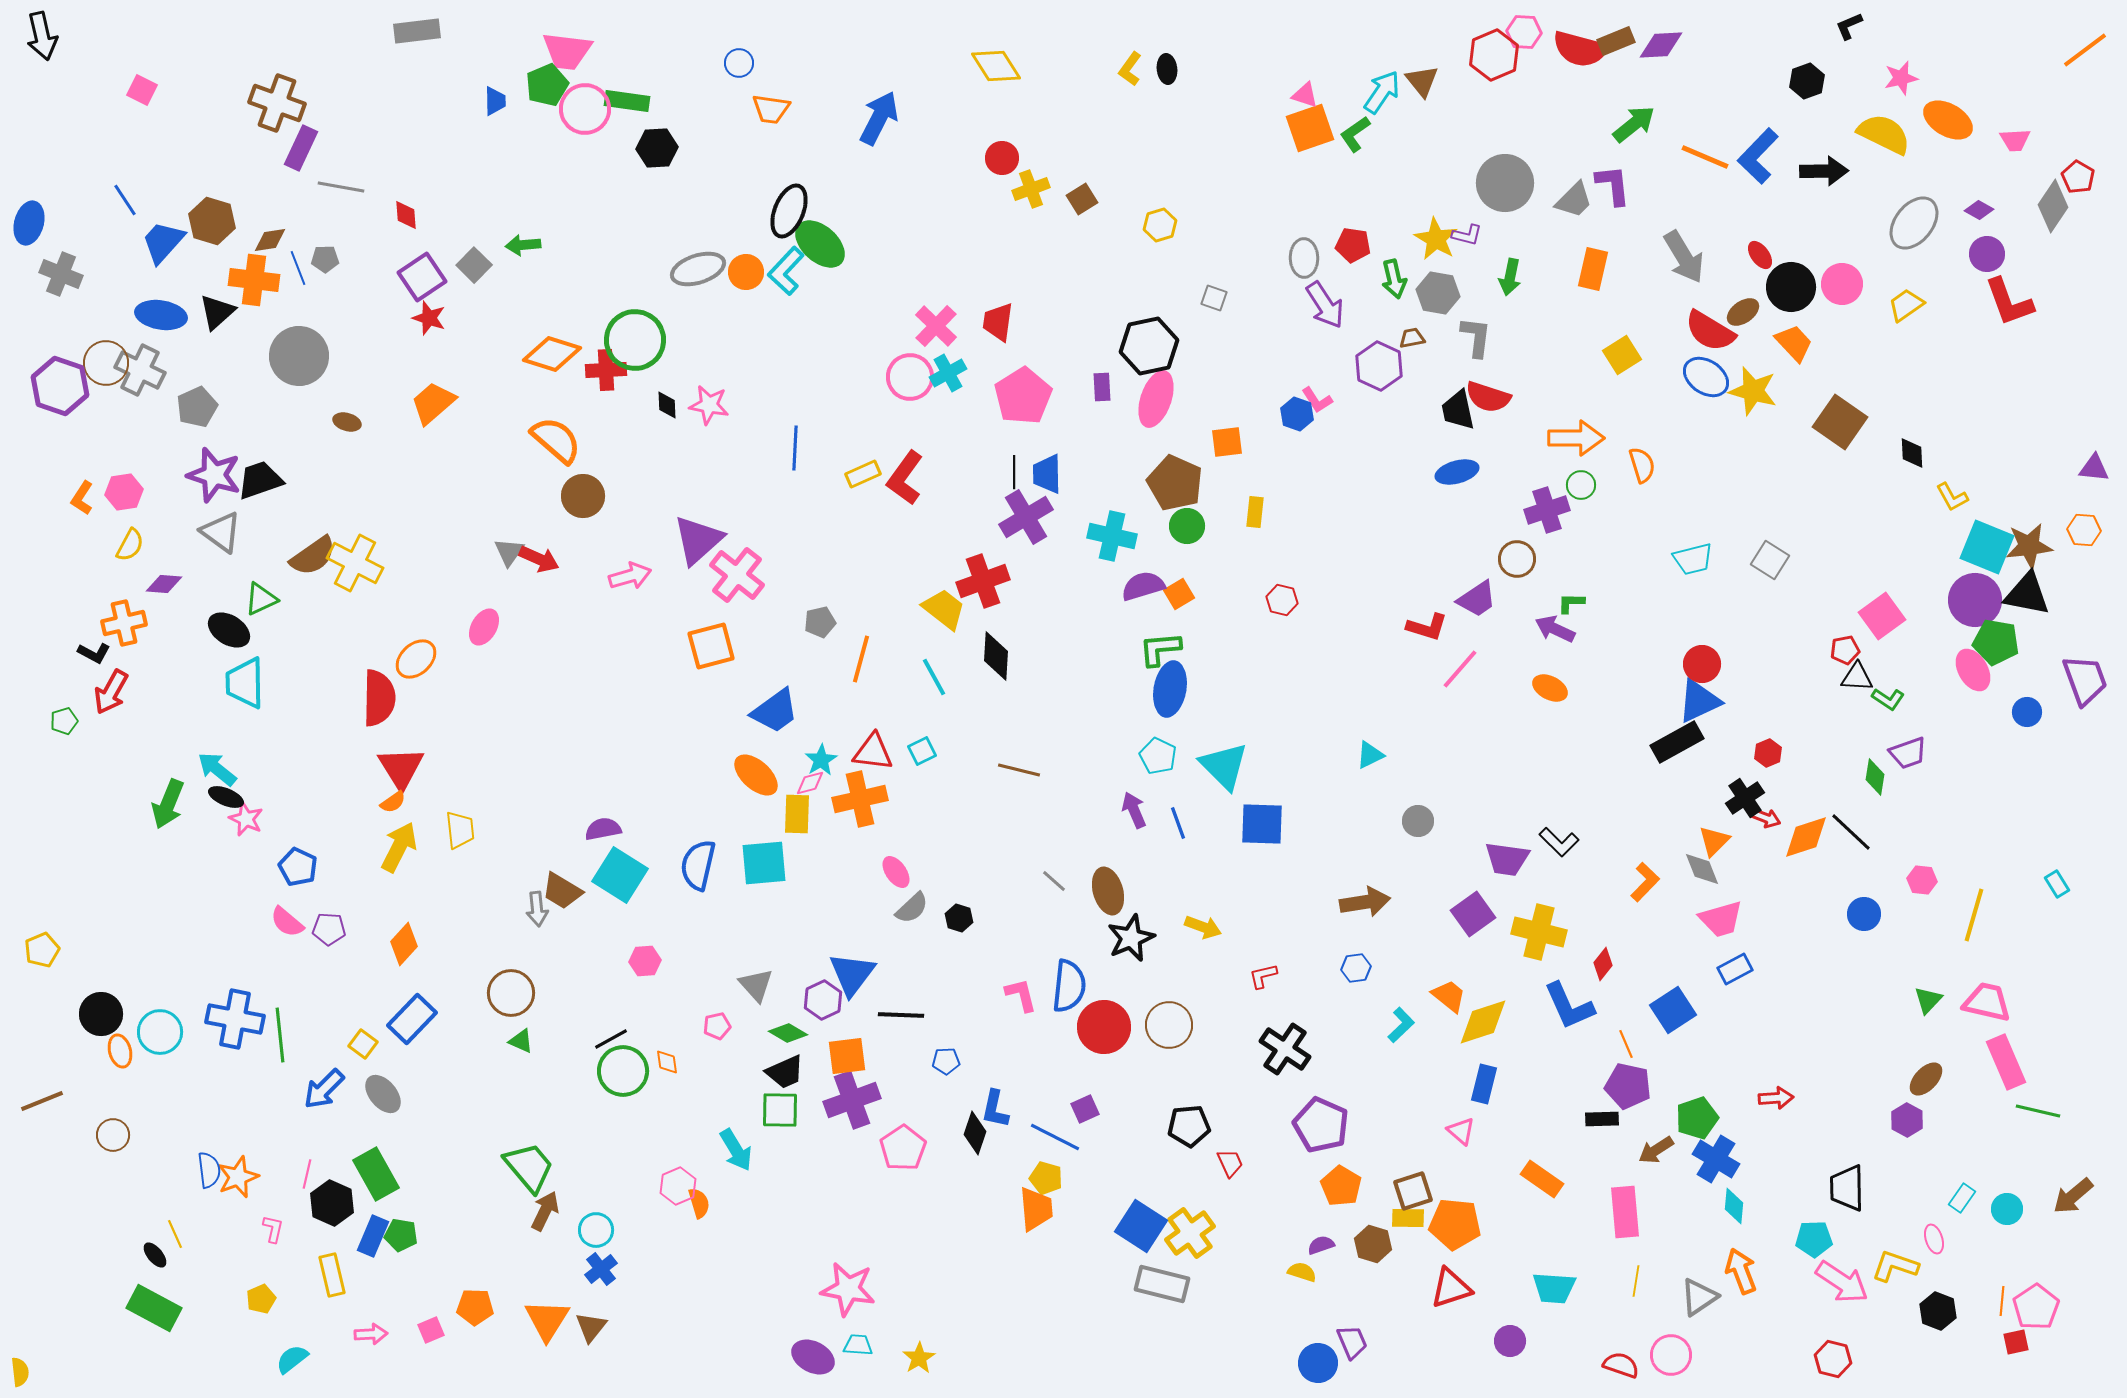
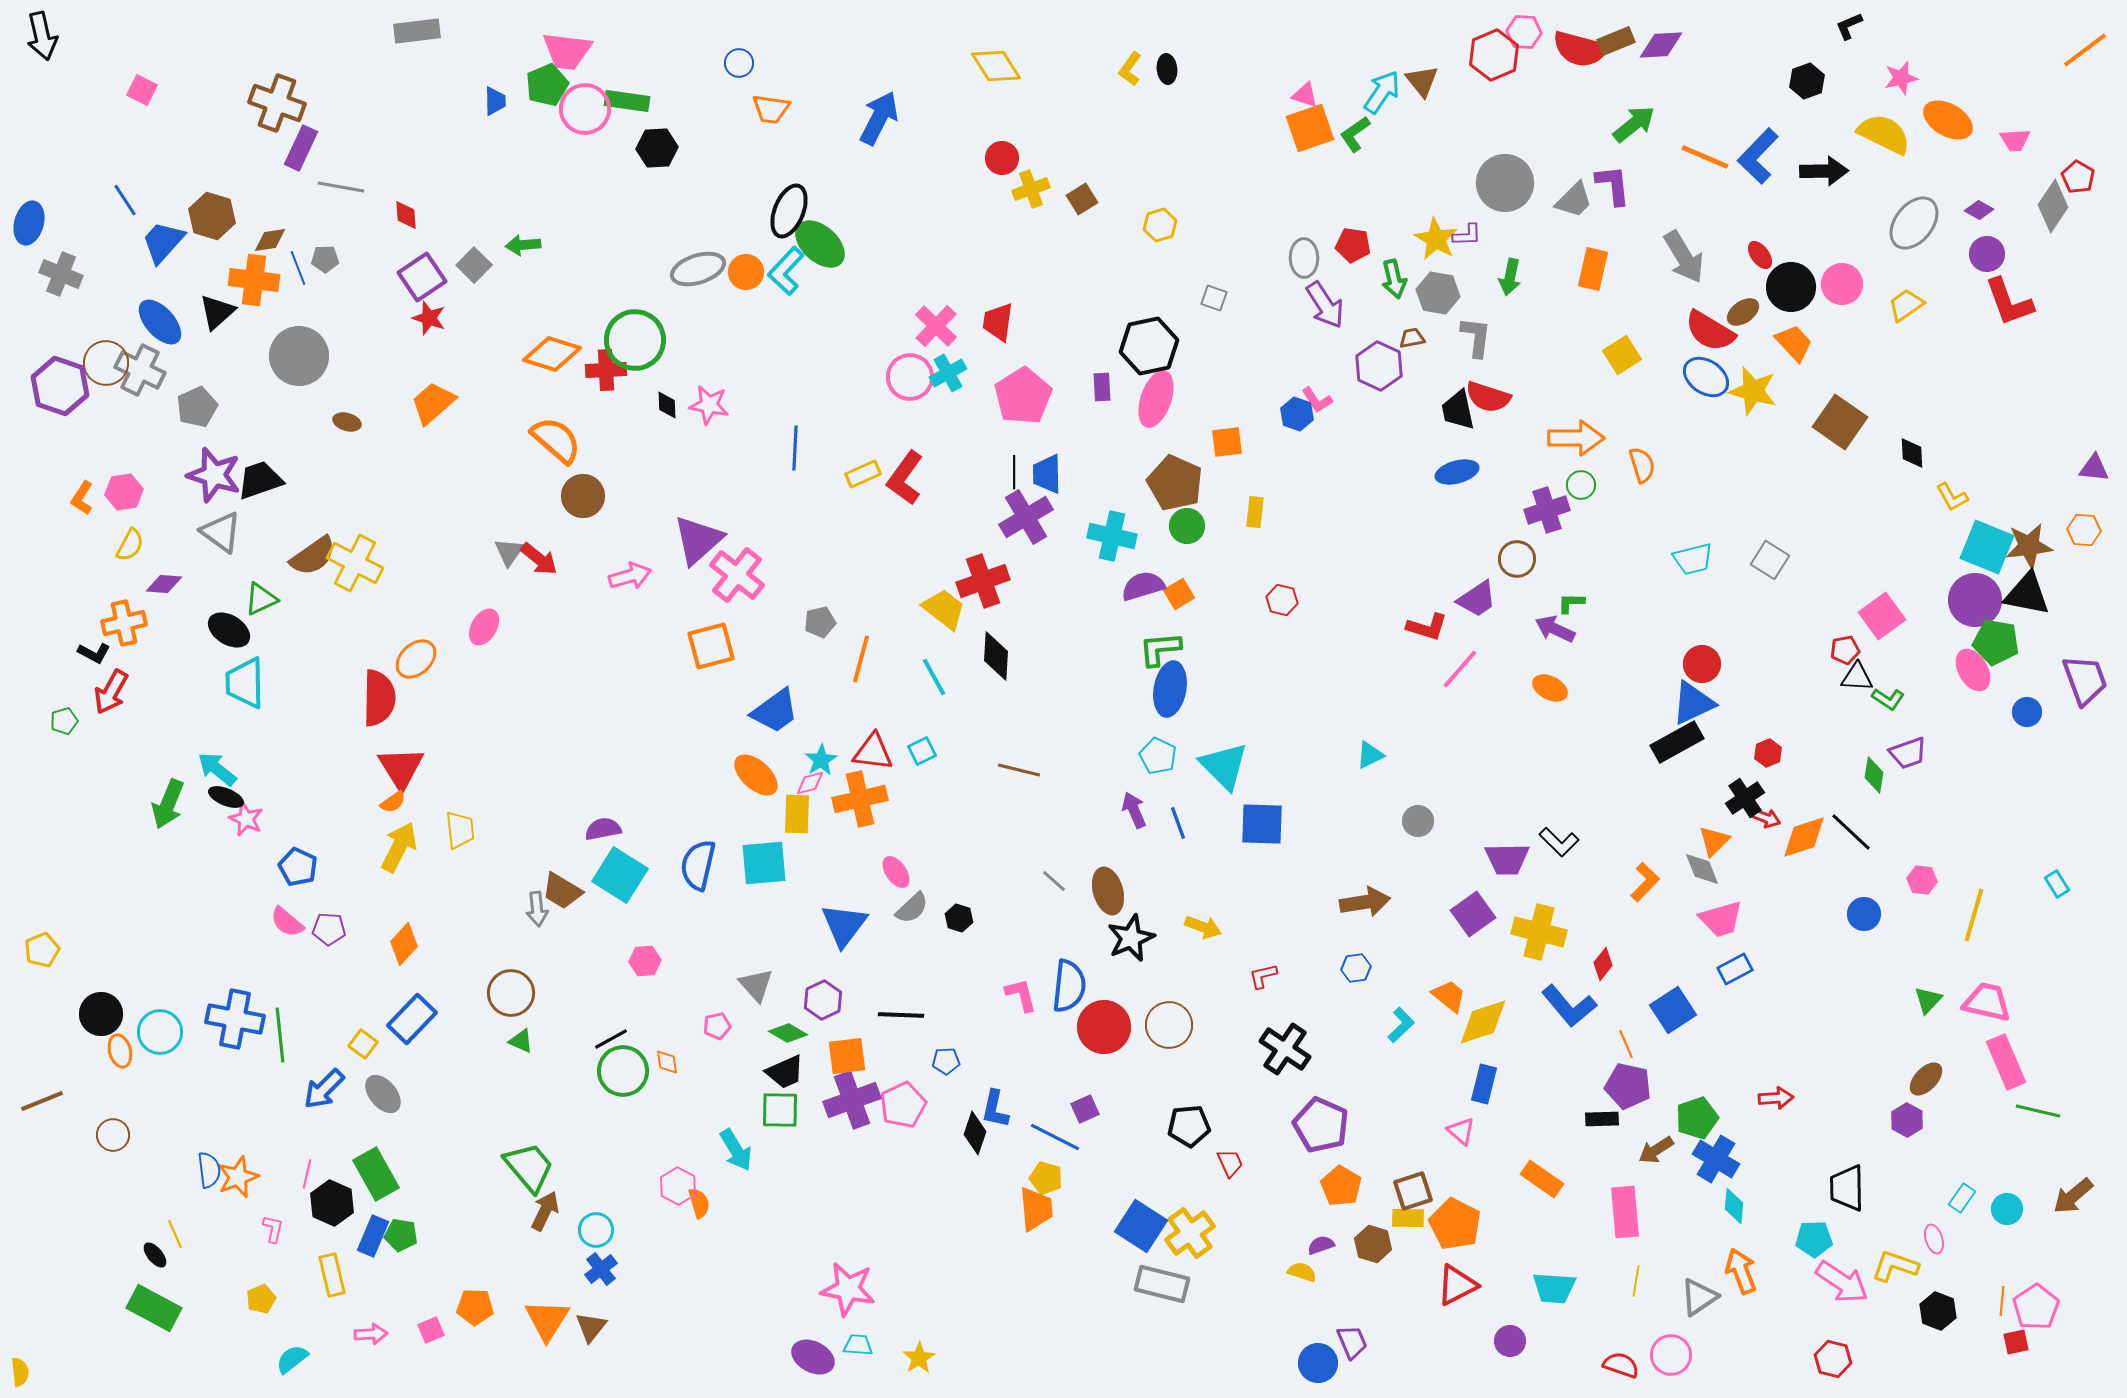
brown hexagon at (212, 221): moved 5 px up
purple L-shape at (1467, 235): rotated 16 degrees counterclockwise
blue ellipse at (161, 315): moved 1 px left, 7 px down; rotated 39 degrees clockwise
red arrow at (539, 559): rotated 15 degrees clockwise
blue triangle at (1699, 701): moved 6 px left, 2 px down
green diamond at (1875, 777): moved 1 px left, 2 px up
orange diamond at (1806, 837): moved 2 px left
purple trapezoid at (1507, 859): rotated 9 degrees counterclockwise
blue triangle at (852, 974): moved 8 px left, 49 px up
blue L-shape at (1569, 1006): rotated 16 degrees counterclockwise
pink pentagon at (903, 1148): moved 43 px up; rotated 9 degrees clockwise
pink hexagon at (678, 1186): rotated 9 degrees counterclockwise
orange pentagon at (1455, 1224): rotated 21 degrees clockwise
red triangle at (1451, 1288): moved 6 px right, 3 px up; rotated 9 degrees counterclockwise
